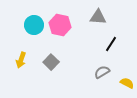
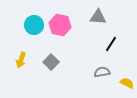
gray semicircle: rotated 21 degrees clockwise
